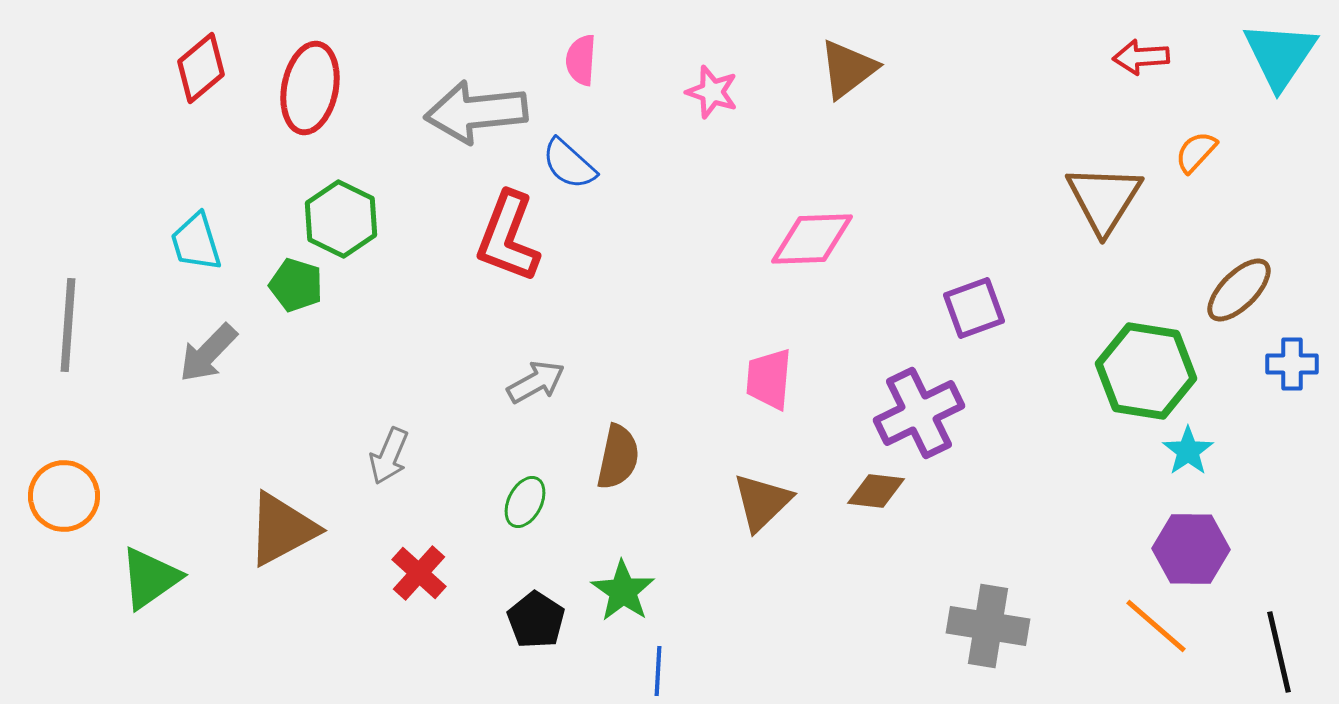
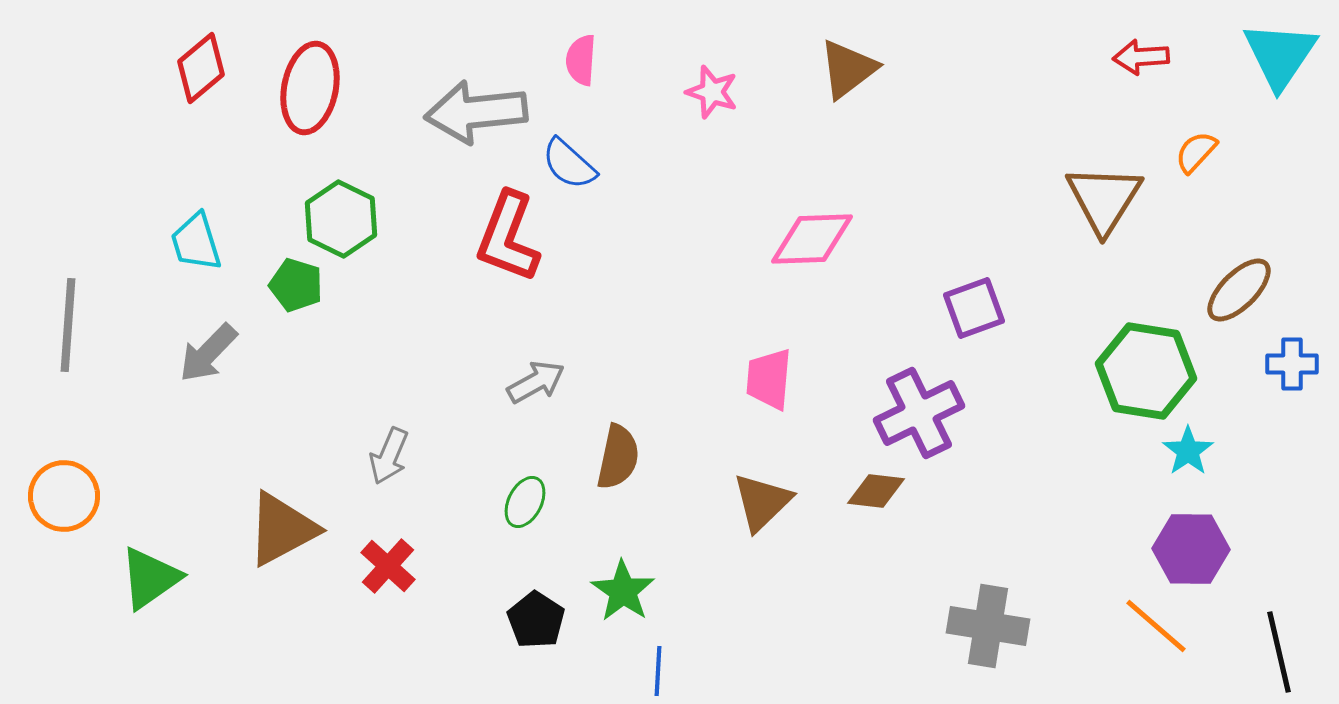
red cross at (419, 573): moved 31 px left, 7 px up
